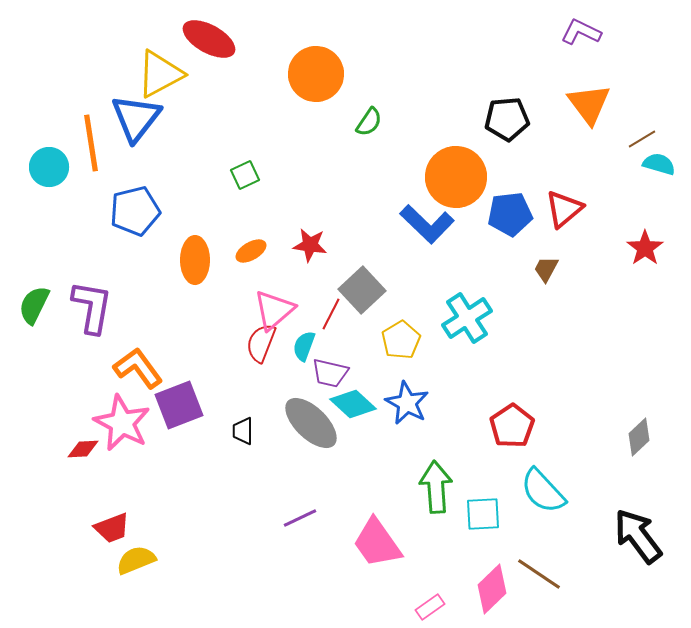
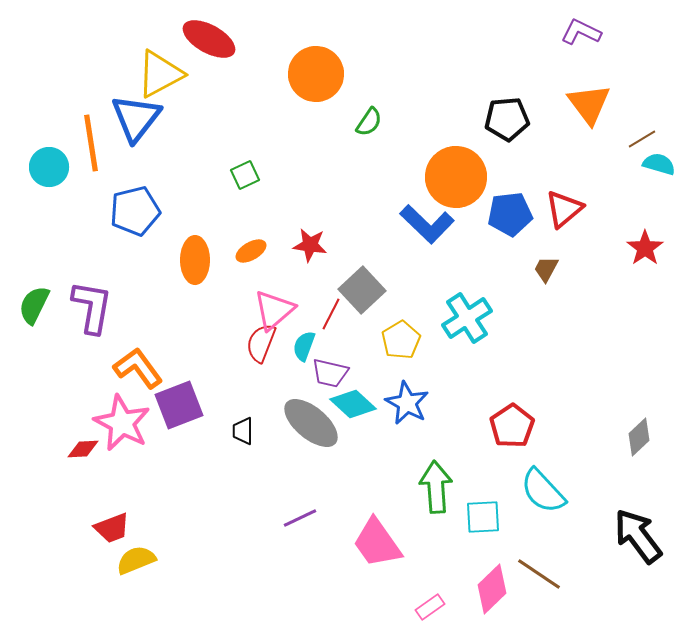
gray ellipse at (311, 423): rotated 4 degrees counterclockwise
cyan square at (483, 514): moved 3 px down
